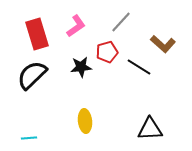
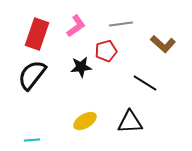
gray line: moved 2 px down; rotated 40 degrees clockwise
red rectangle: rotated 36 degrees clockwise
red pentagon: moved 1 px left, 1 px up
black line: moved 6 px right, 16 px down
black semicircle: rotated 8 degrees counterclockwise
yellow ellipse: rotated 65 degrees clockwise
black triangle: moved 20 px left, 7 px up
cyan line: moved 3 px right, 2 px down
